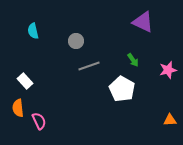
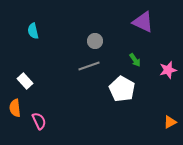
gray circle: moved 19 px right
green arrow: moved 2 px right
orange semicircle: moved 3 px left
orange triangle: moved 2 px down; rotated 24 degrees counterclockwise
